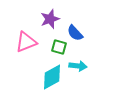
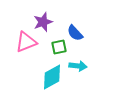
purple star: moved 7 px left, 3 px down
green square: rotated 28 degrees counterclockwise
